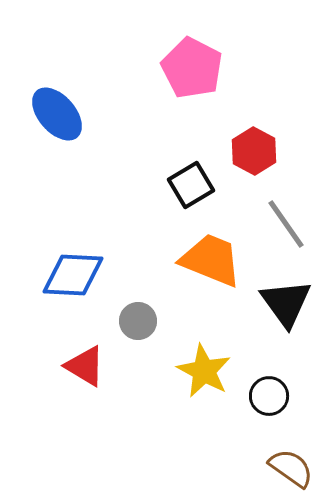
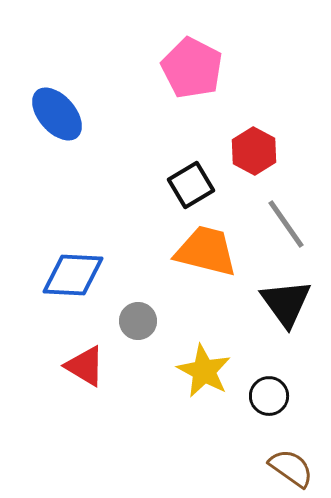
orange trapezoid: moved 5 px left, 9 px up; rotated 8 degrees counterclockwise
